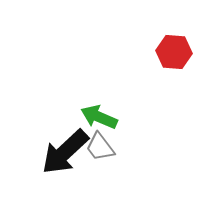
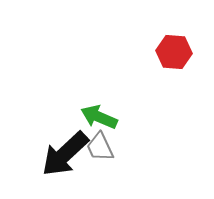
gray trapezoid: rotated 12 degrees clockwise
black arrow: moved 2 px down
